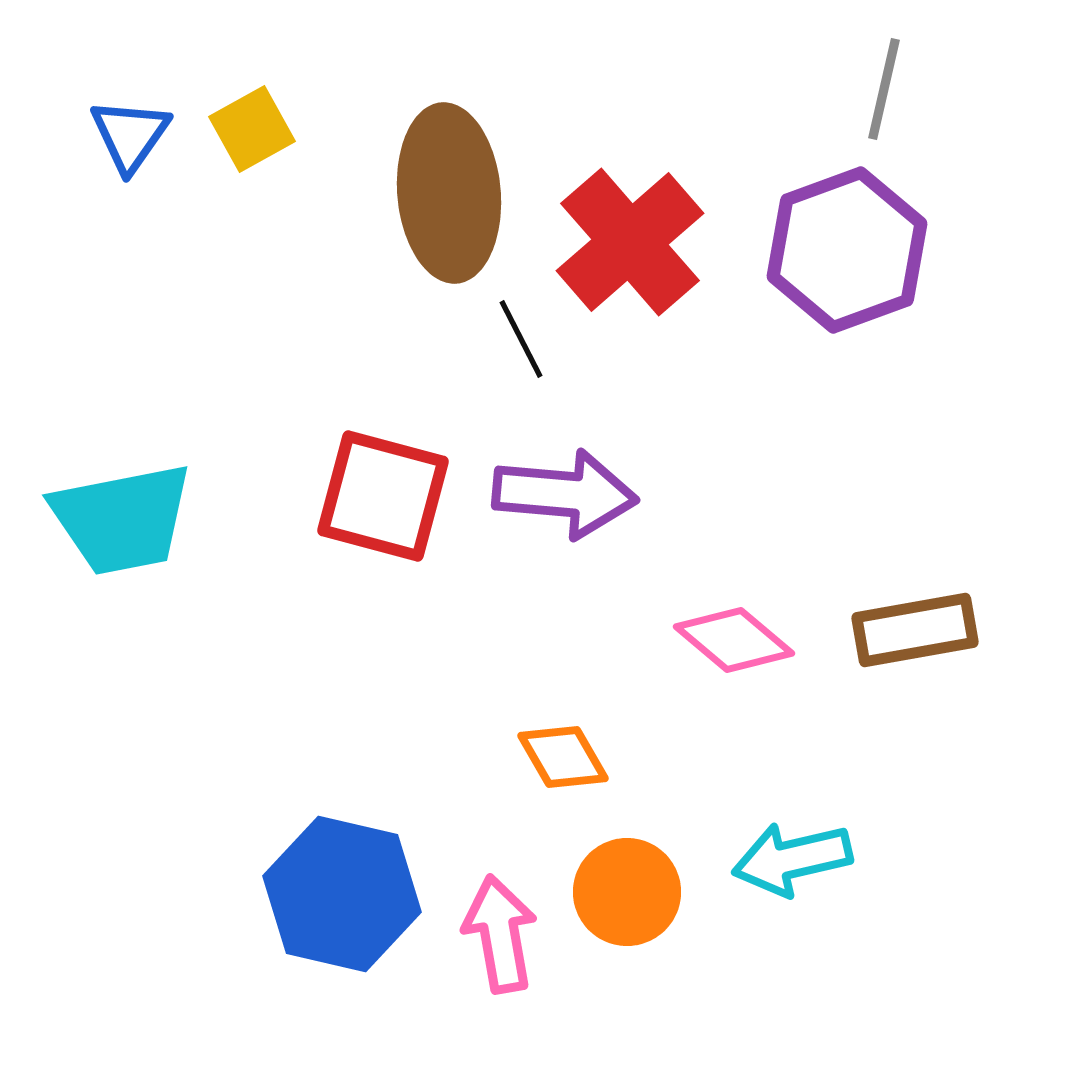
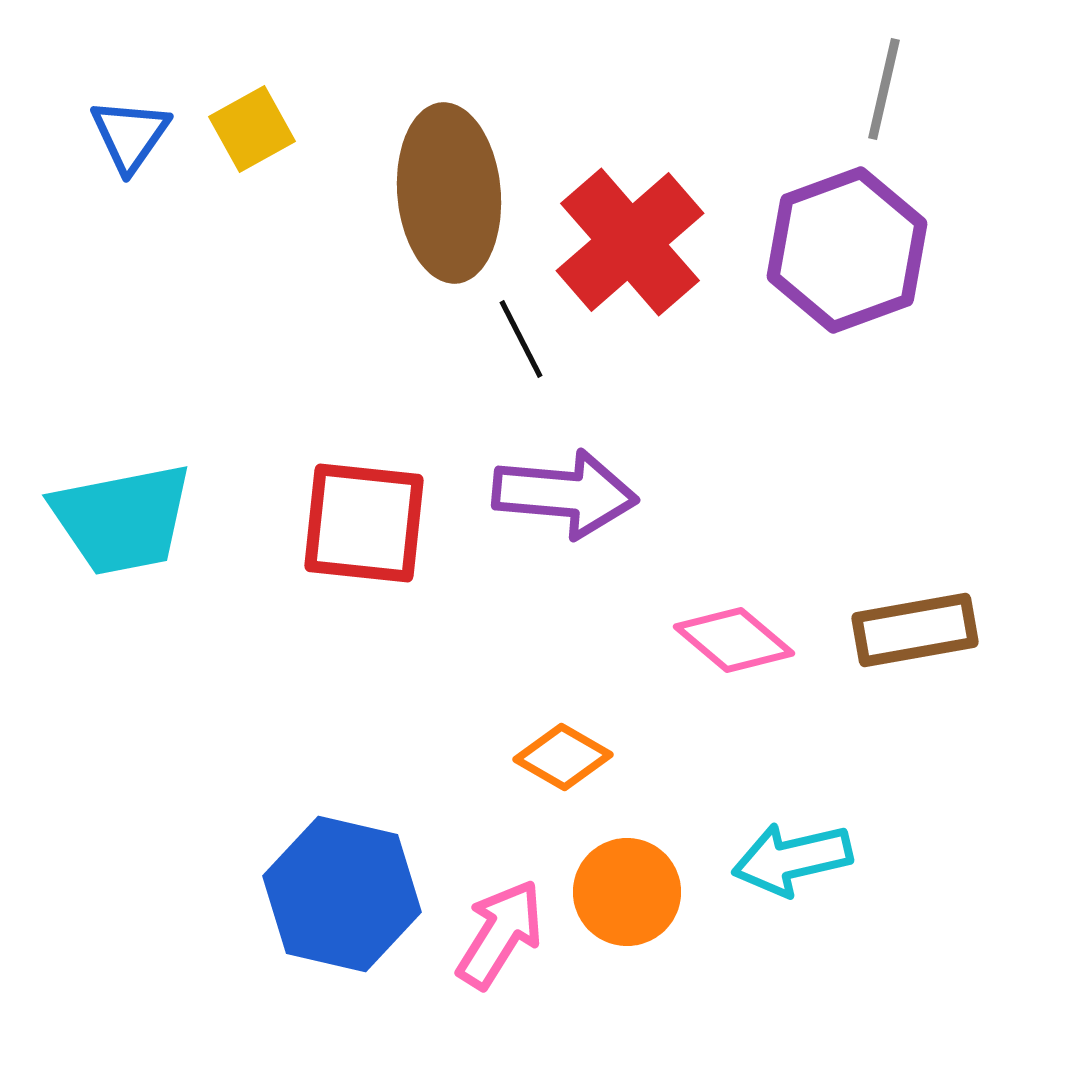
red square: moved 19 px left, 27 px down; rotated 9 degrees counterclockwise
orange diamond: rotated 30 degrees counterclockwise
pink arrow: rotated 42 degrees clockwise
